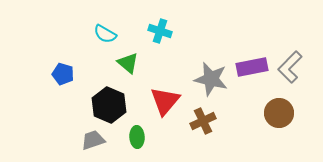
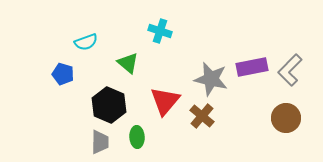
cyan semicircle: moved 19 px left, 8 px down; rotated 50 degrees counterclockwise
gray L-shape: moved 3 px down
brown circle: moved 7 px right, 5 px down
brown cross: moved 1 px left, 5 px up; rotated 25 degrees counterclockwise
gray trapezoid: moved 7 px right, 2 px down; rotated 110 degrees clockwise
